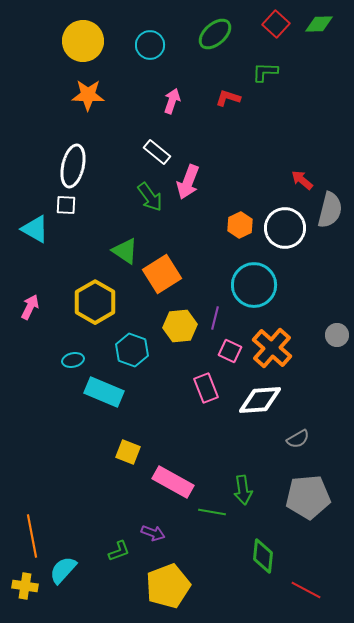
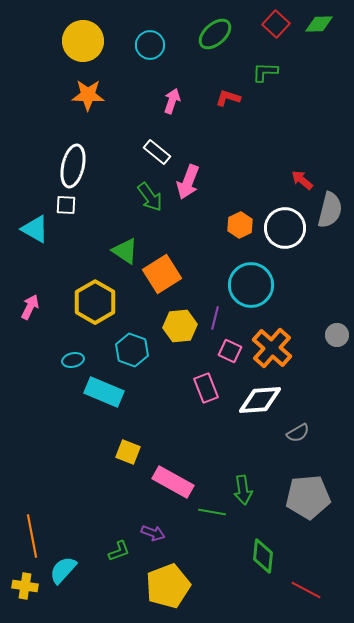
cyan circle at (254, 285): moved 3 px left
gray semicircle at (298, 439): moved 6 px up
